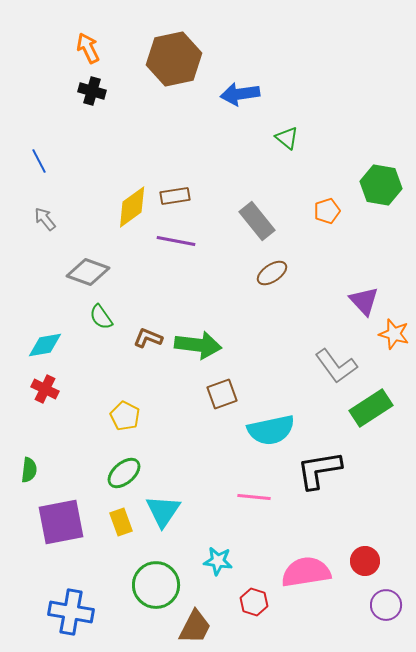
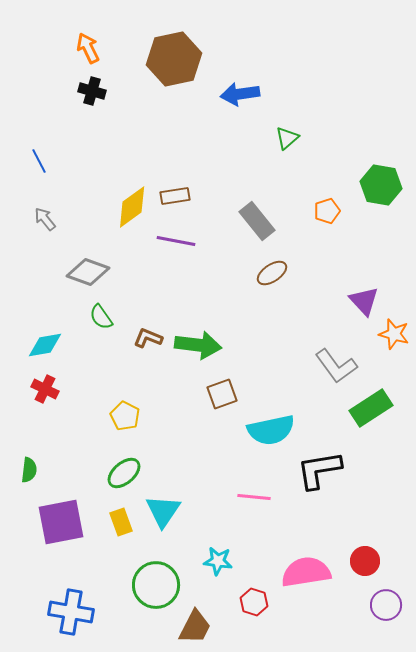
green triangle at (287, 138): rotated 40 degrees clockwise
